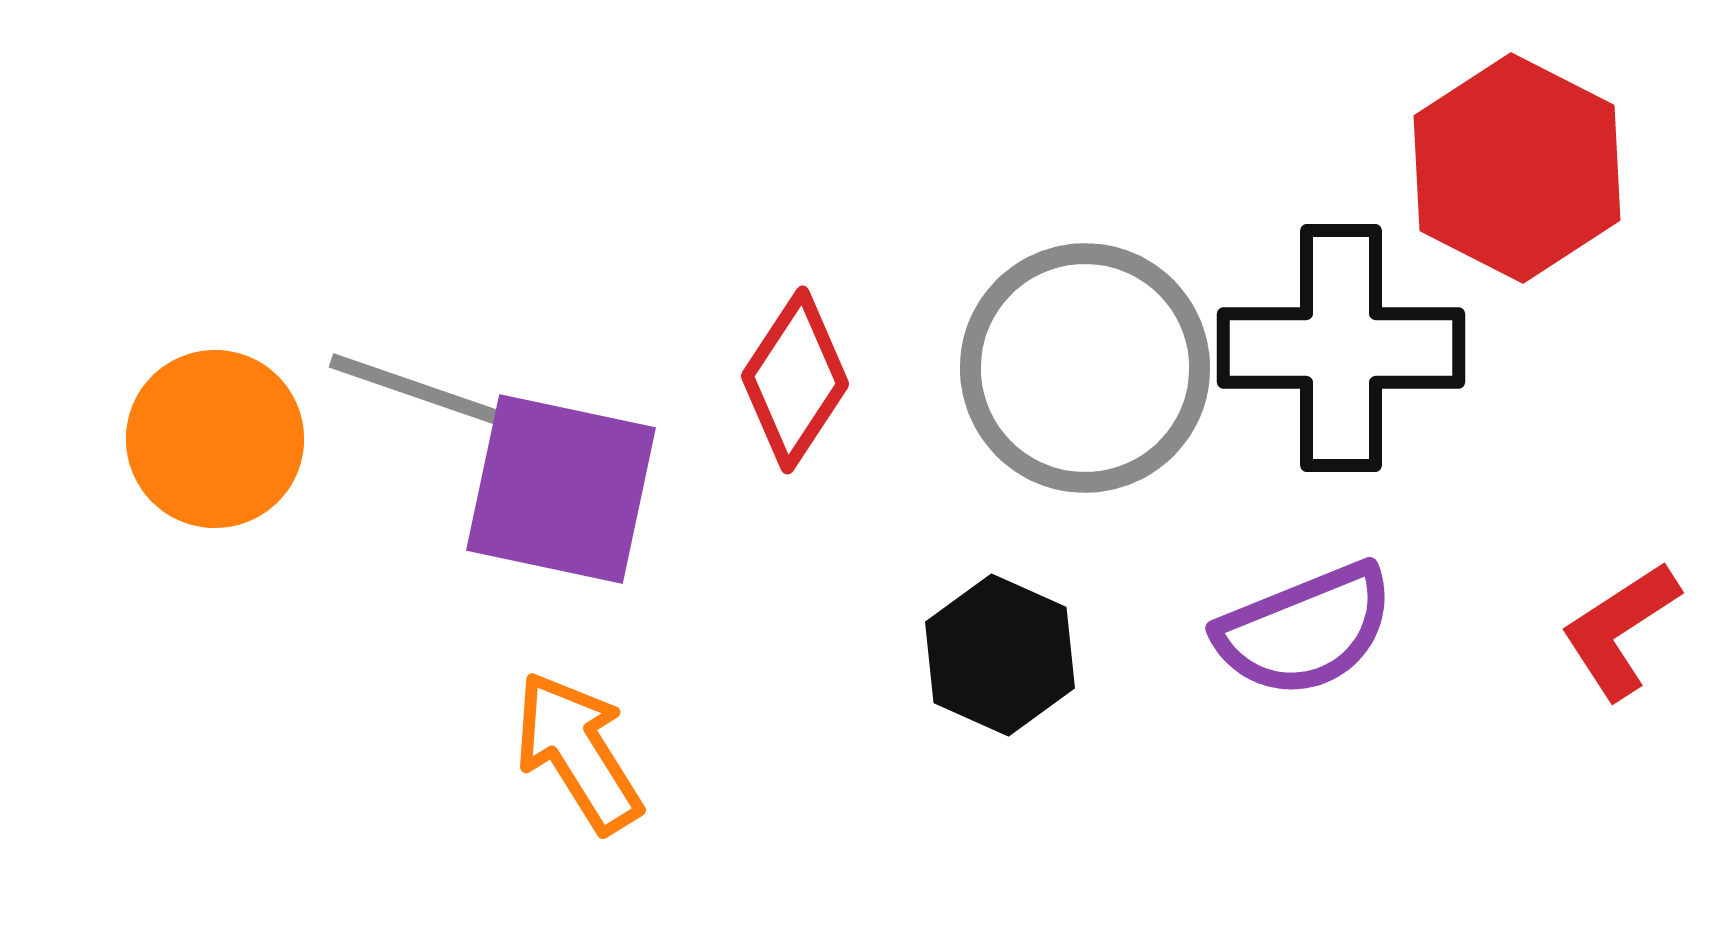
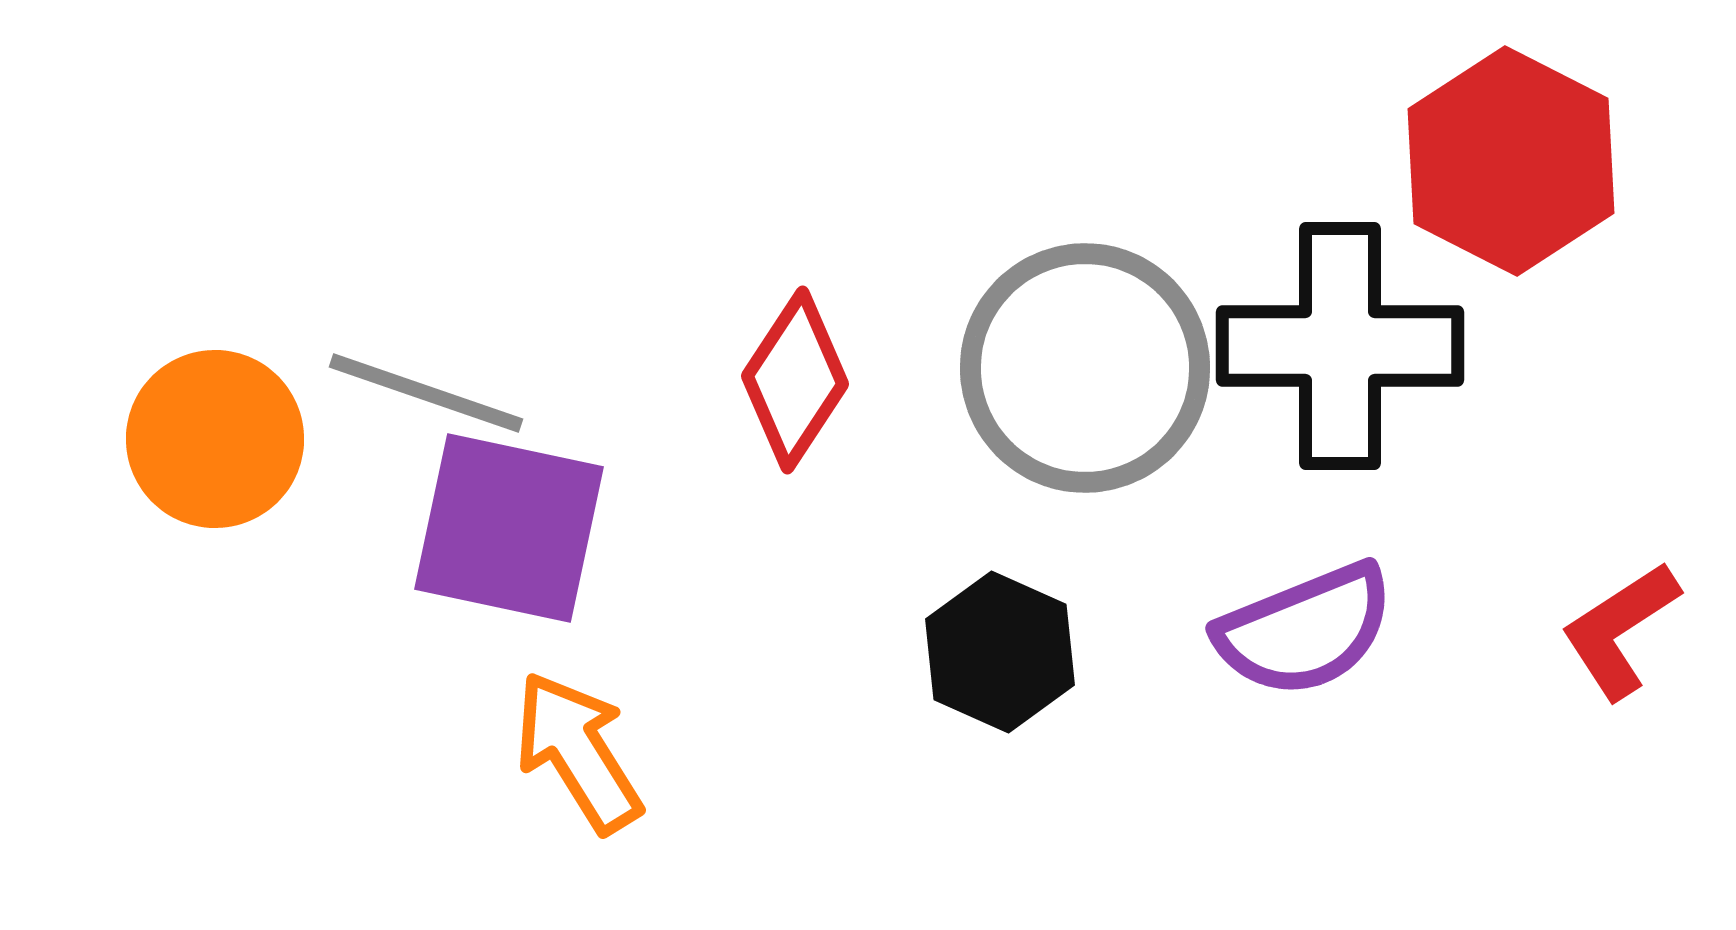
red hexagon: moved 6 px left, 7 px up
black cross: moved 1 px left, 2 px up
purple square: moved 52 px left, 39 px down
black hexagon: moved 3 px up
